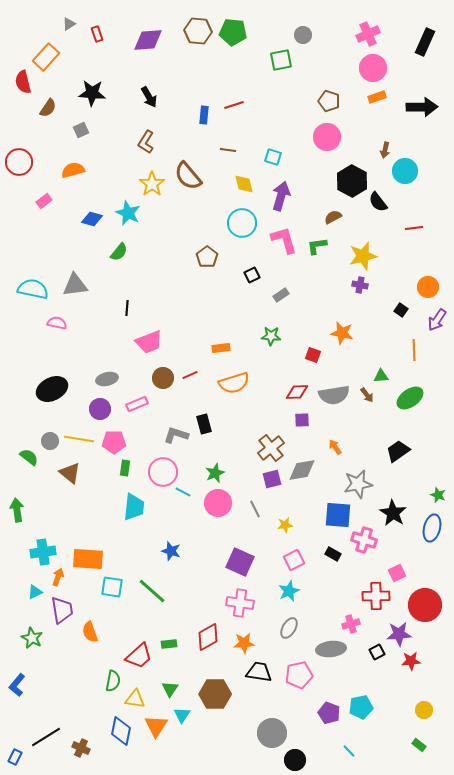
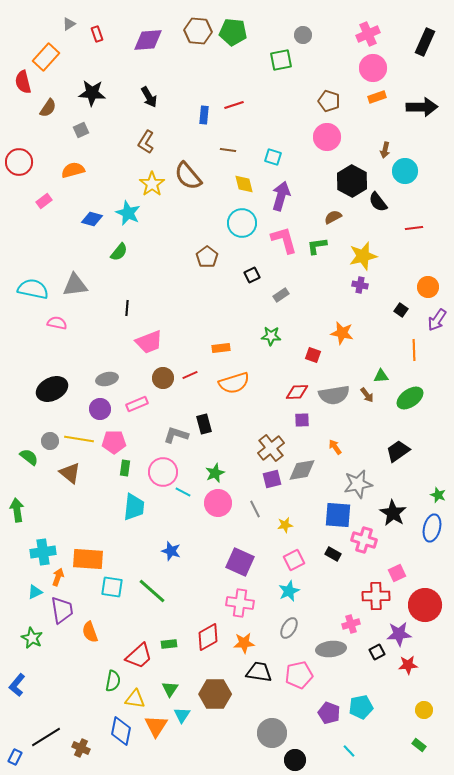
red star at (411, 661): moved 3 px left, 4 px down
